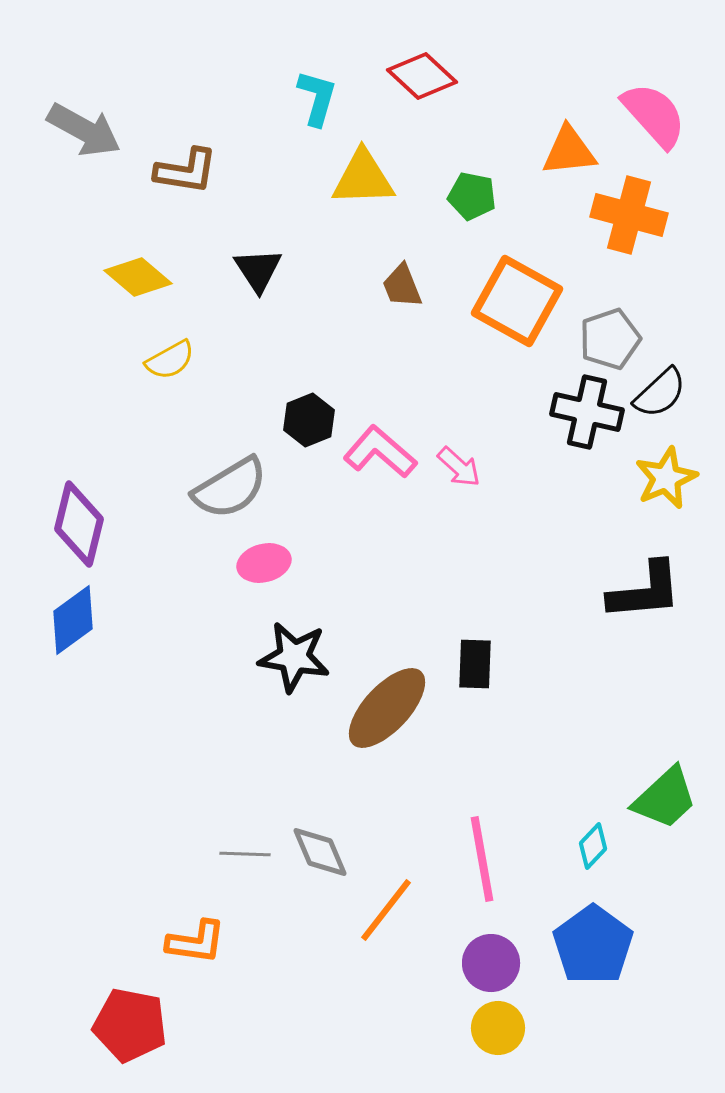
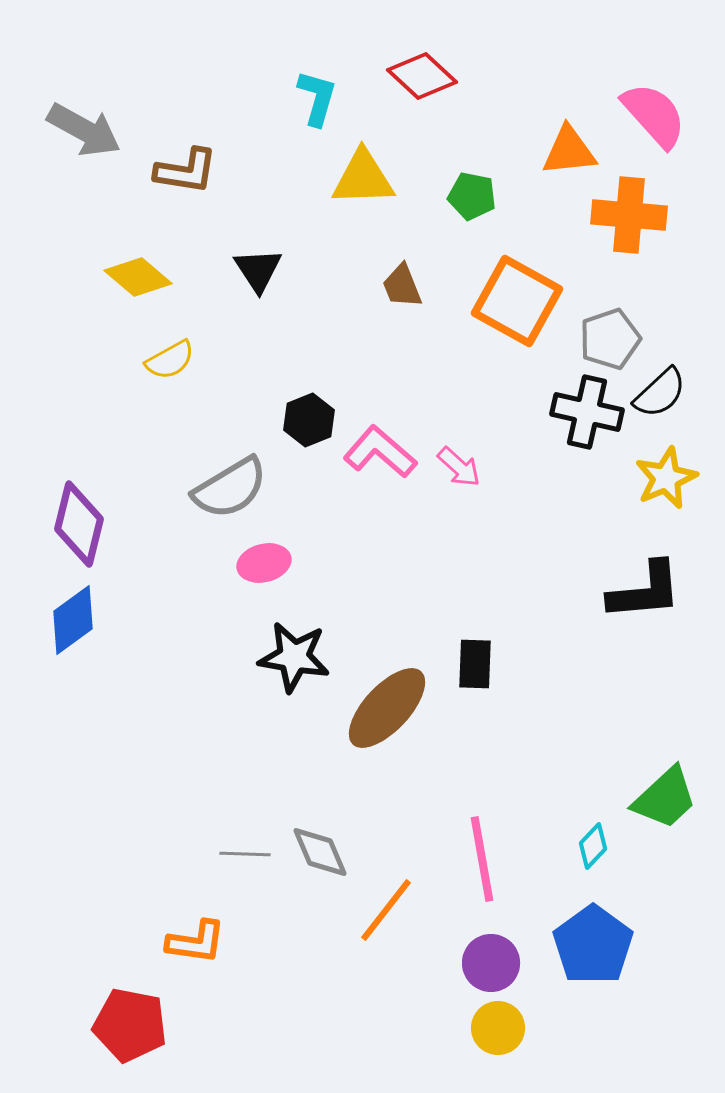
orange cross: rotated 10 degrees counterclockwise
